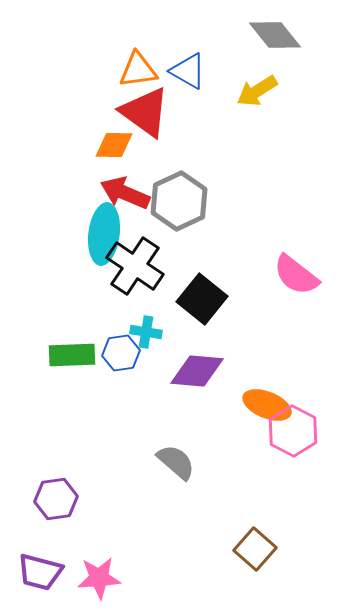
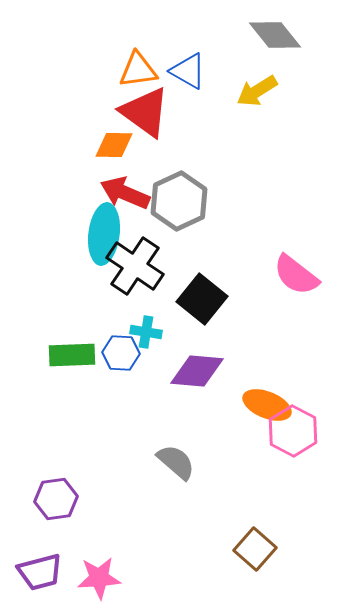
blue hexagon: rotated 12 degrees clockwise
purple trapezoid: rotated 30 degrees counterclockwise
